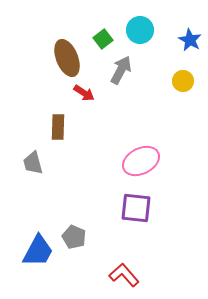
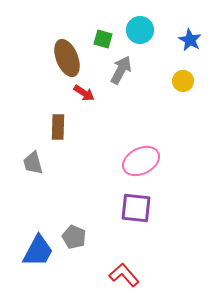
green square: rotated 36 degrees counterclockwise
